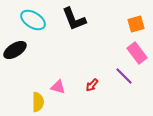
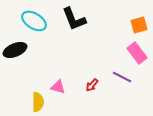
cyan ellipse: moved 1 px right, 1 px down
orange square: moved 3 px right, 1 px down
black ellipse: rotated 10 degrees clockwise
purple line: moved 2 px left, 1 px down; rotated 18 degrees counterclockwise
